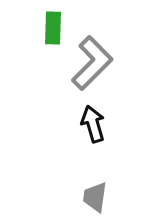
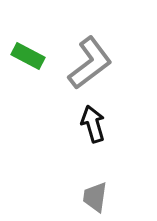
green rectangle: moved 25 px left, 28 px down; rotated 64 degrees counterclockwise
gray L-shape: moved 2 px left; rotated 8 degrees clockwise
